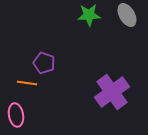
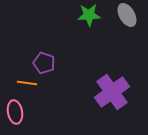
pink ellipse: moved 1 px left, 3 px up
